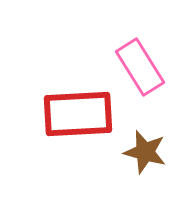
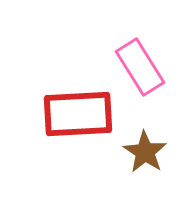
brown star: rotated 18 degrees clockwise
